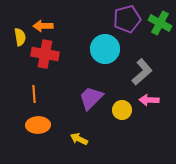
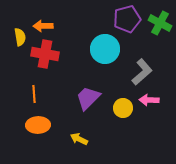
purple trapezoid: moved 3 px left
yellow circle: moved 1 px right, 2 px up
